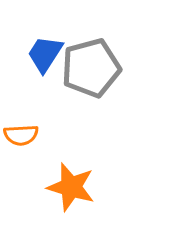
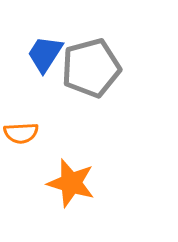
orange semicircle: moved 2 px up
orange star: moved 4 px up
